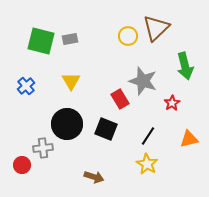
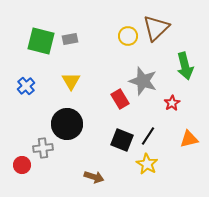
black square: moved 16 px right, 11 px down
